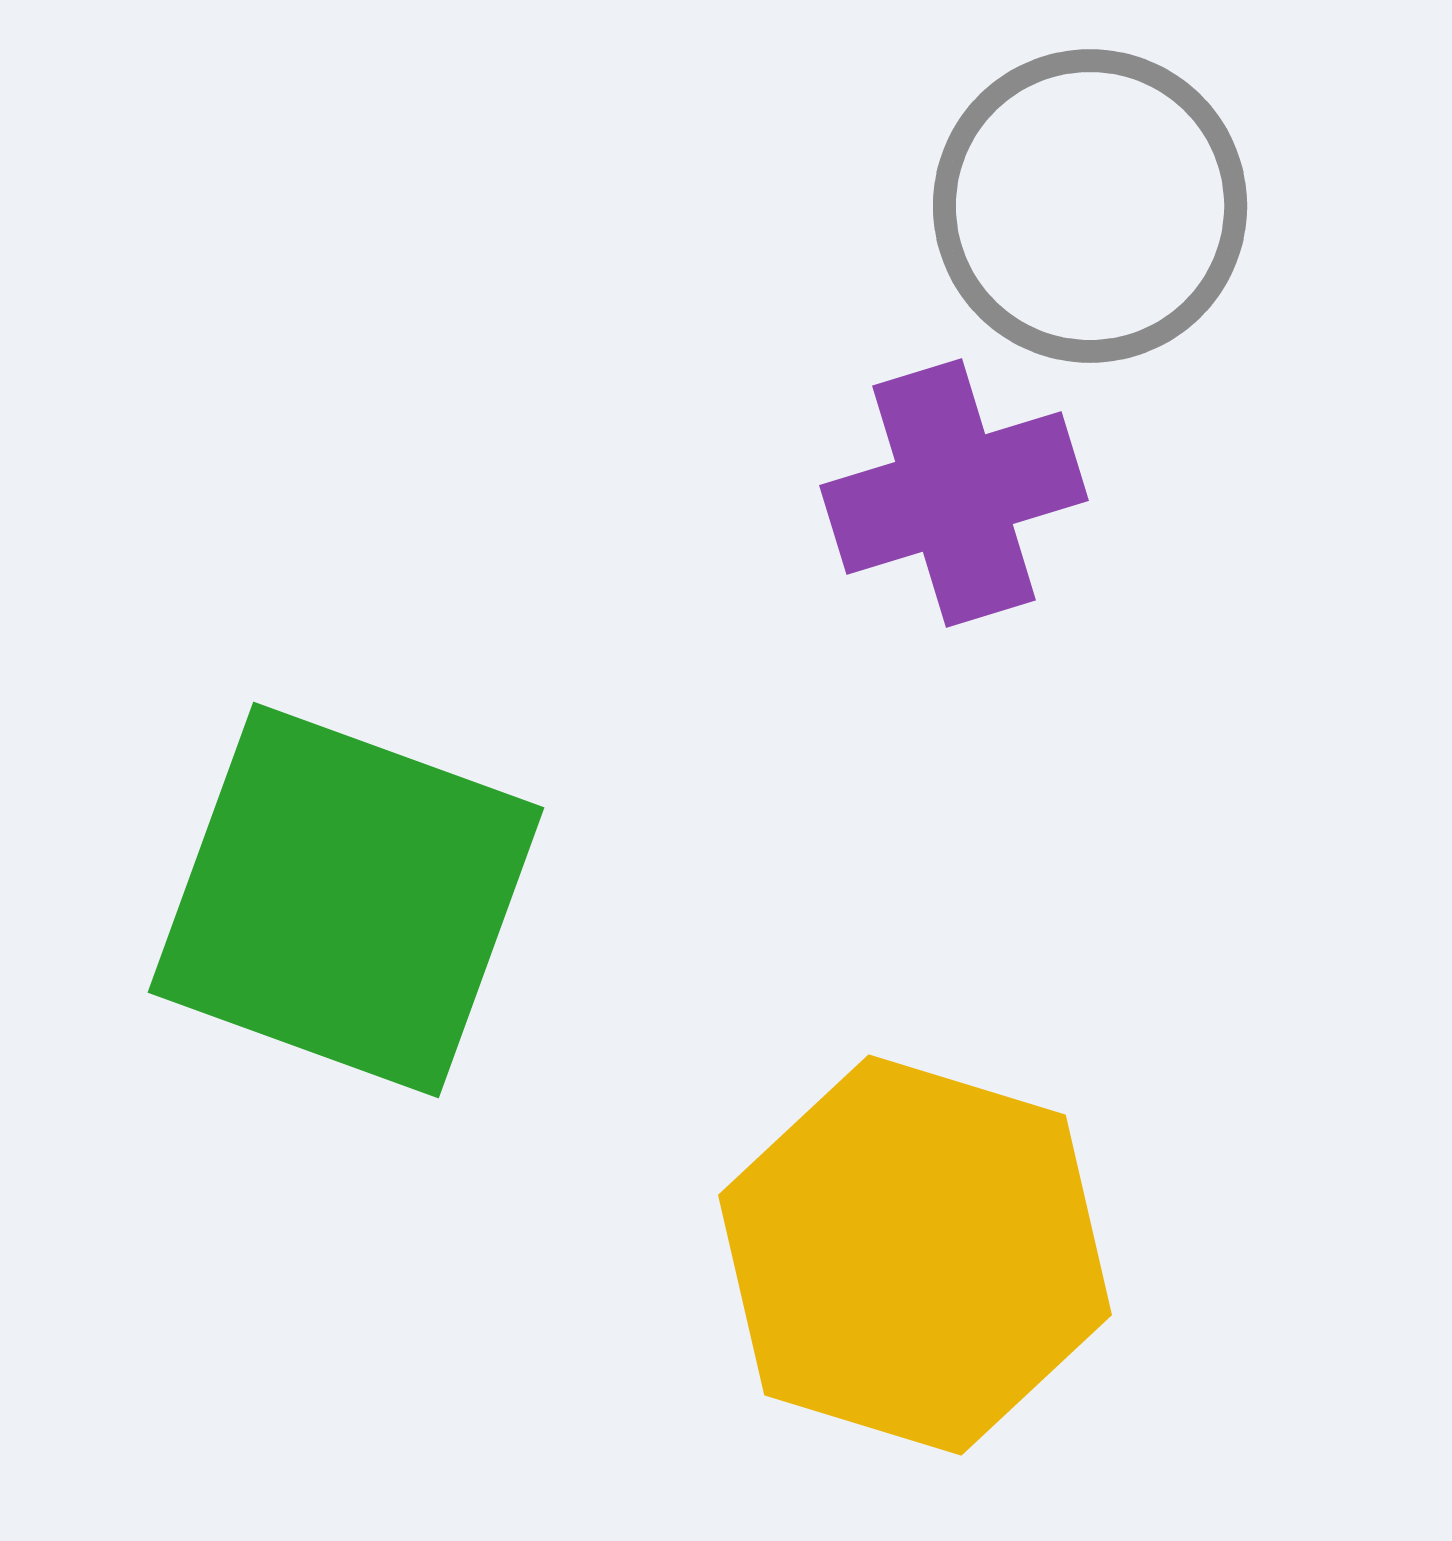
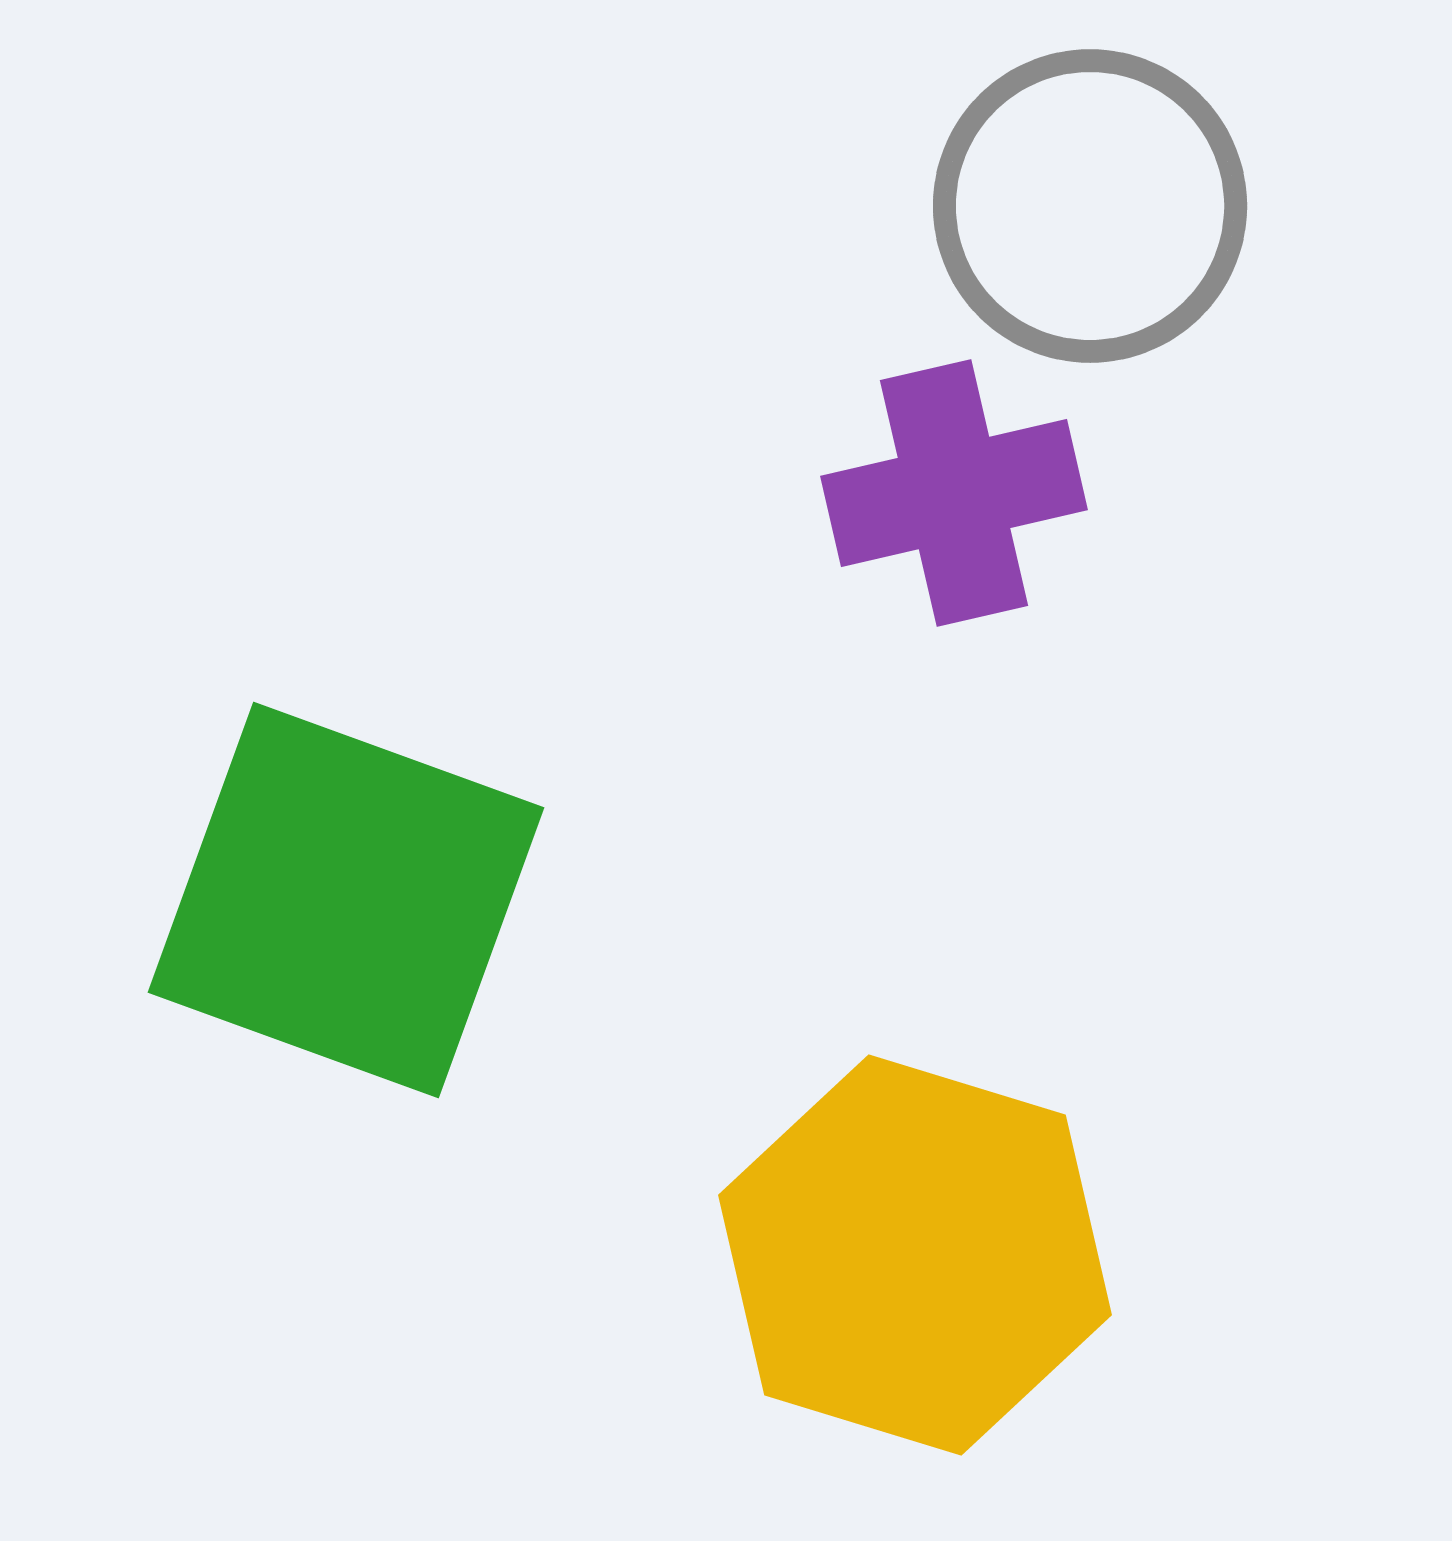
purple cross: rotated 4 degrees clockwise
